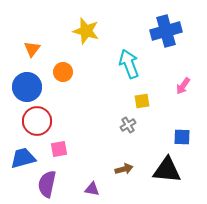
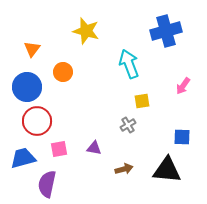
purple triangle: moved 2 px right, 41 px up
